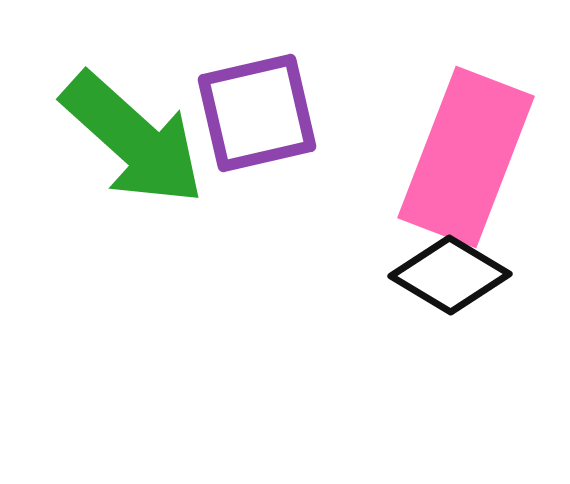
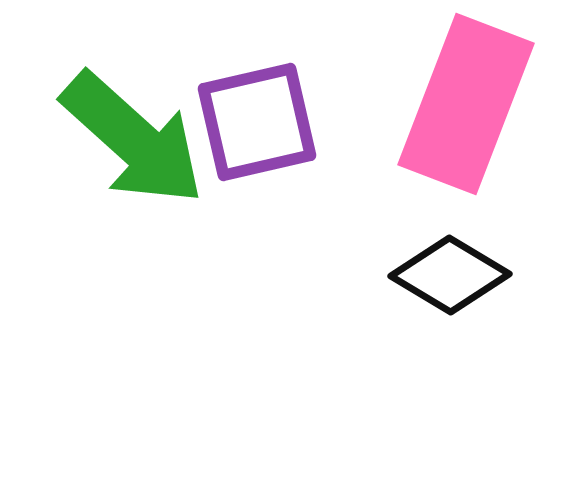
purple square: moved 9 px down
pink rectangle: moved 53 px up
